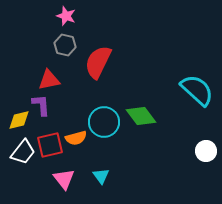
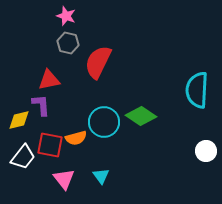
gray hexagon: moved 3 px right, 2 px up
cyan semicircle: rotated 129 degrees counterclockwise
green diamond: rotated 20 degrees counterclockwise
red square: rotated 24 degrees clockwise
white trapezoid: moved 5 px down
